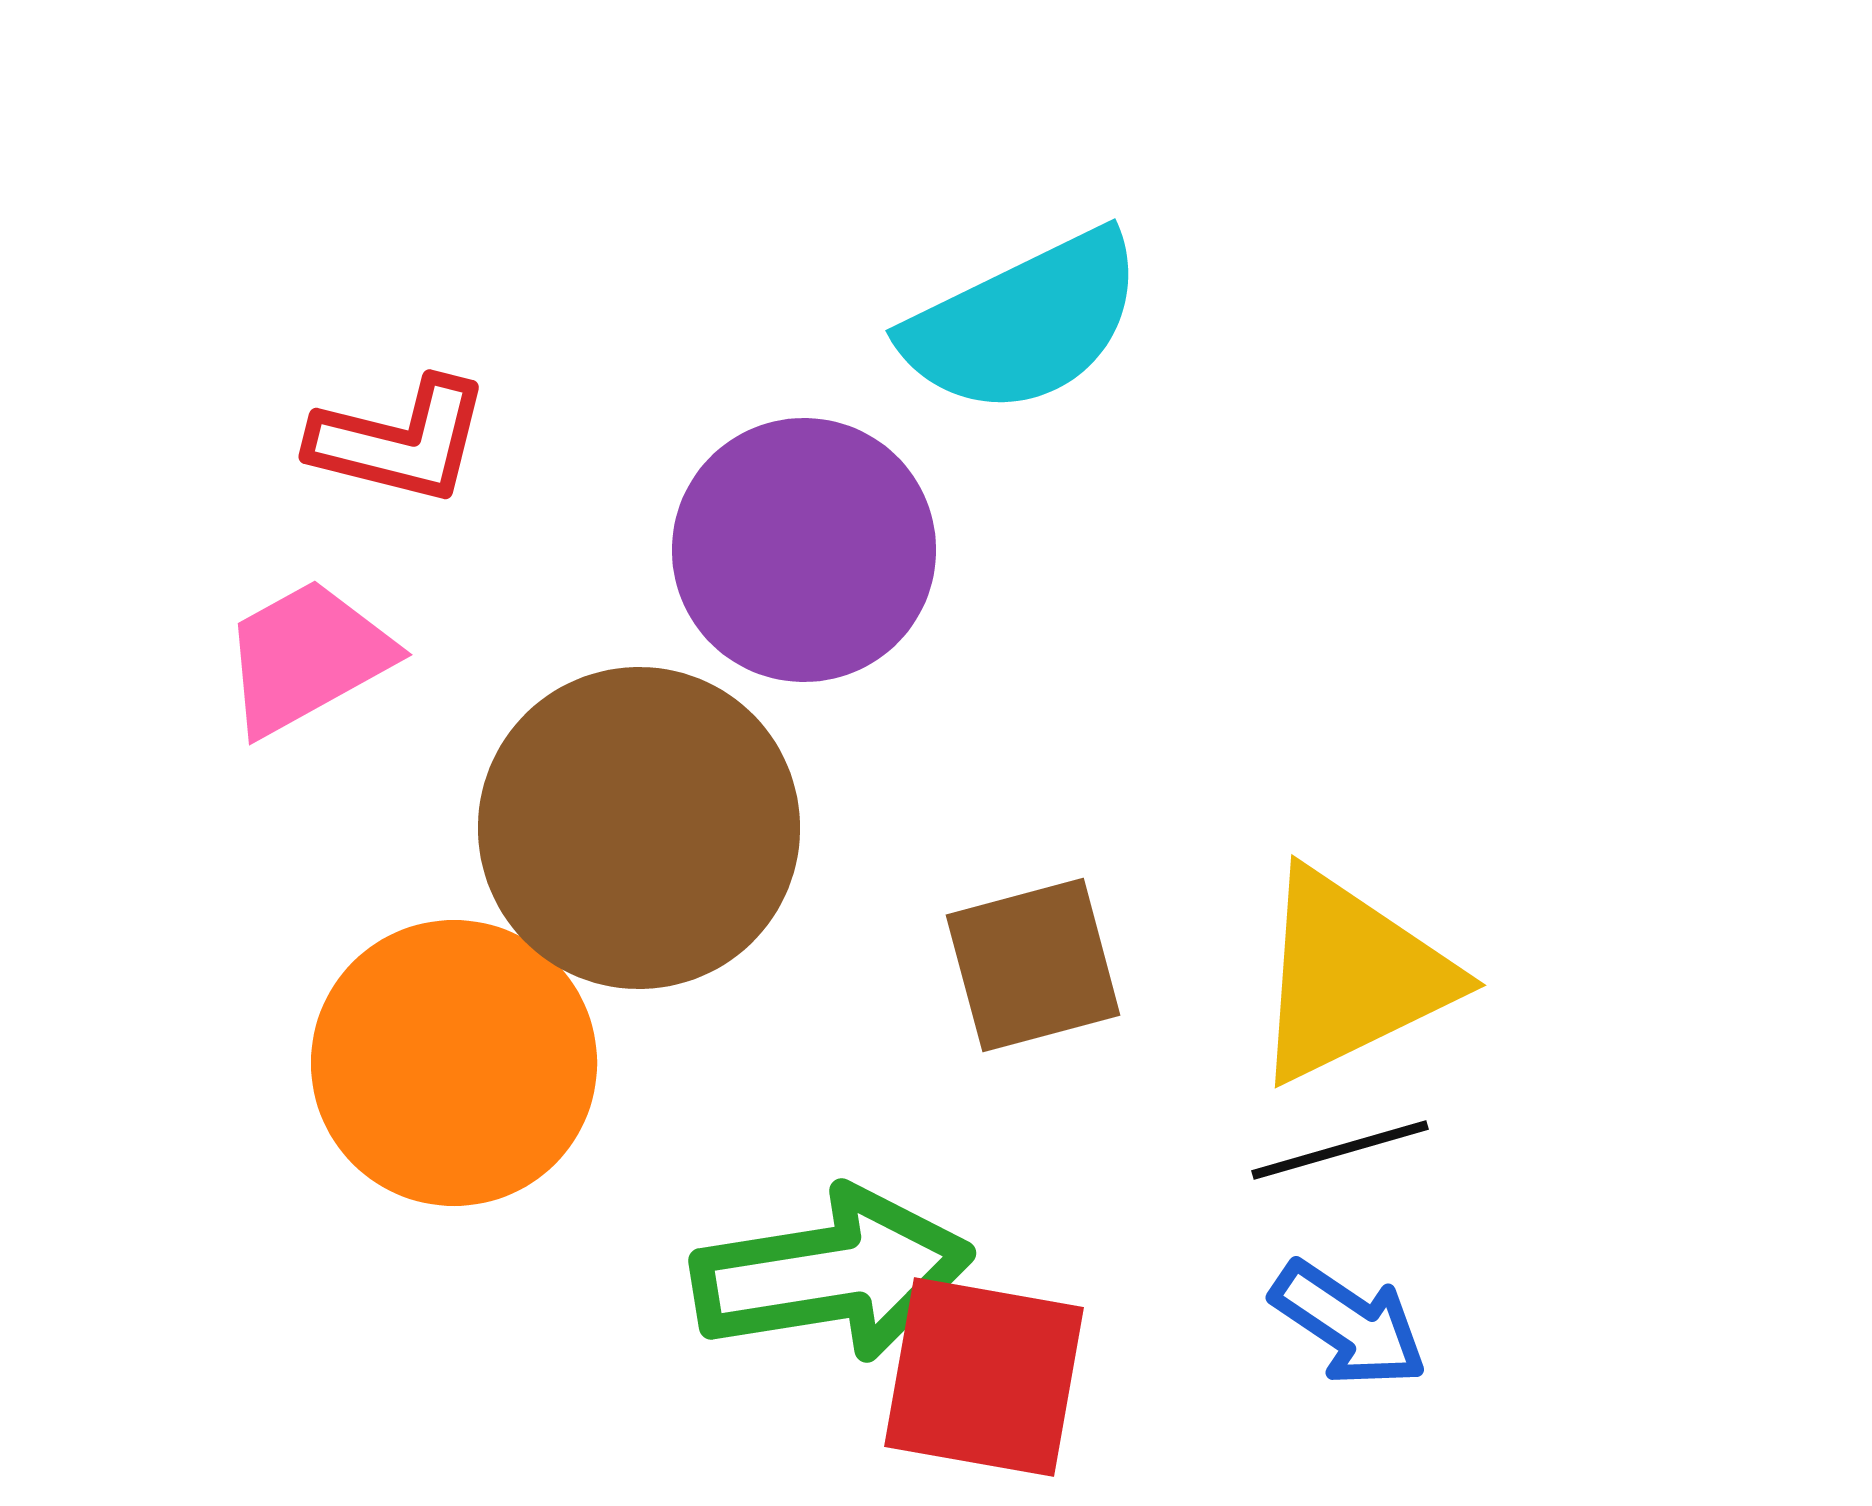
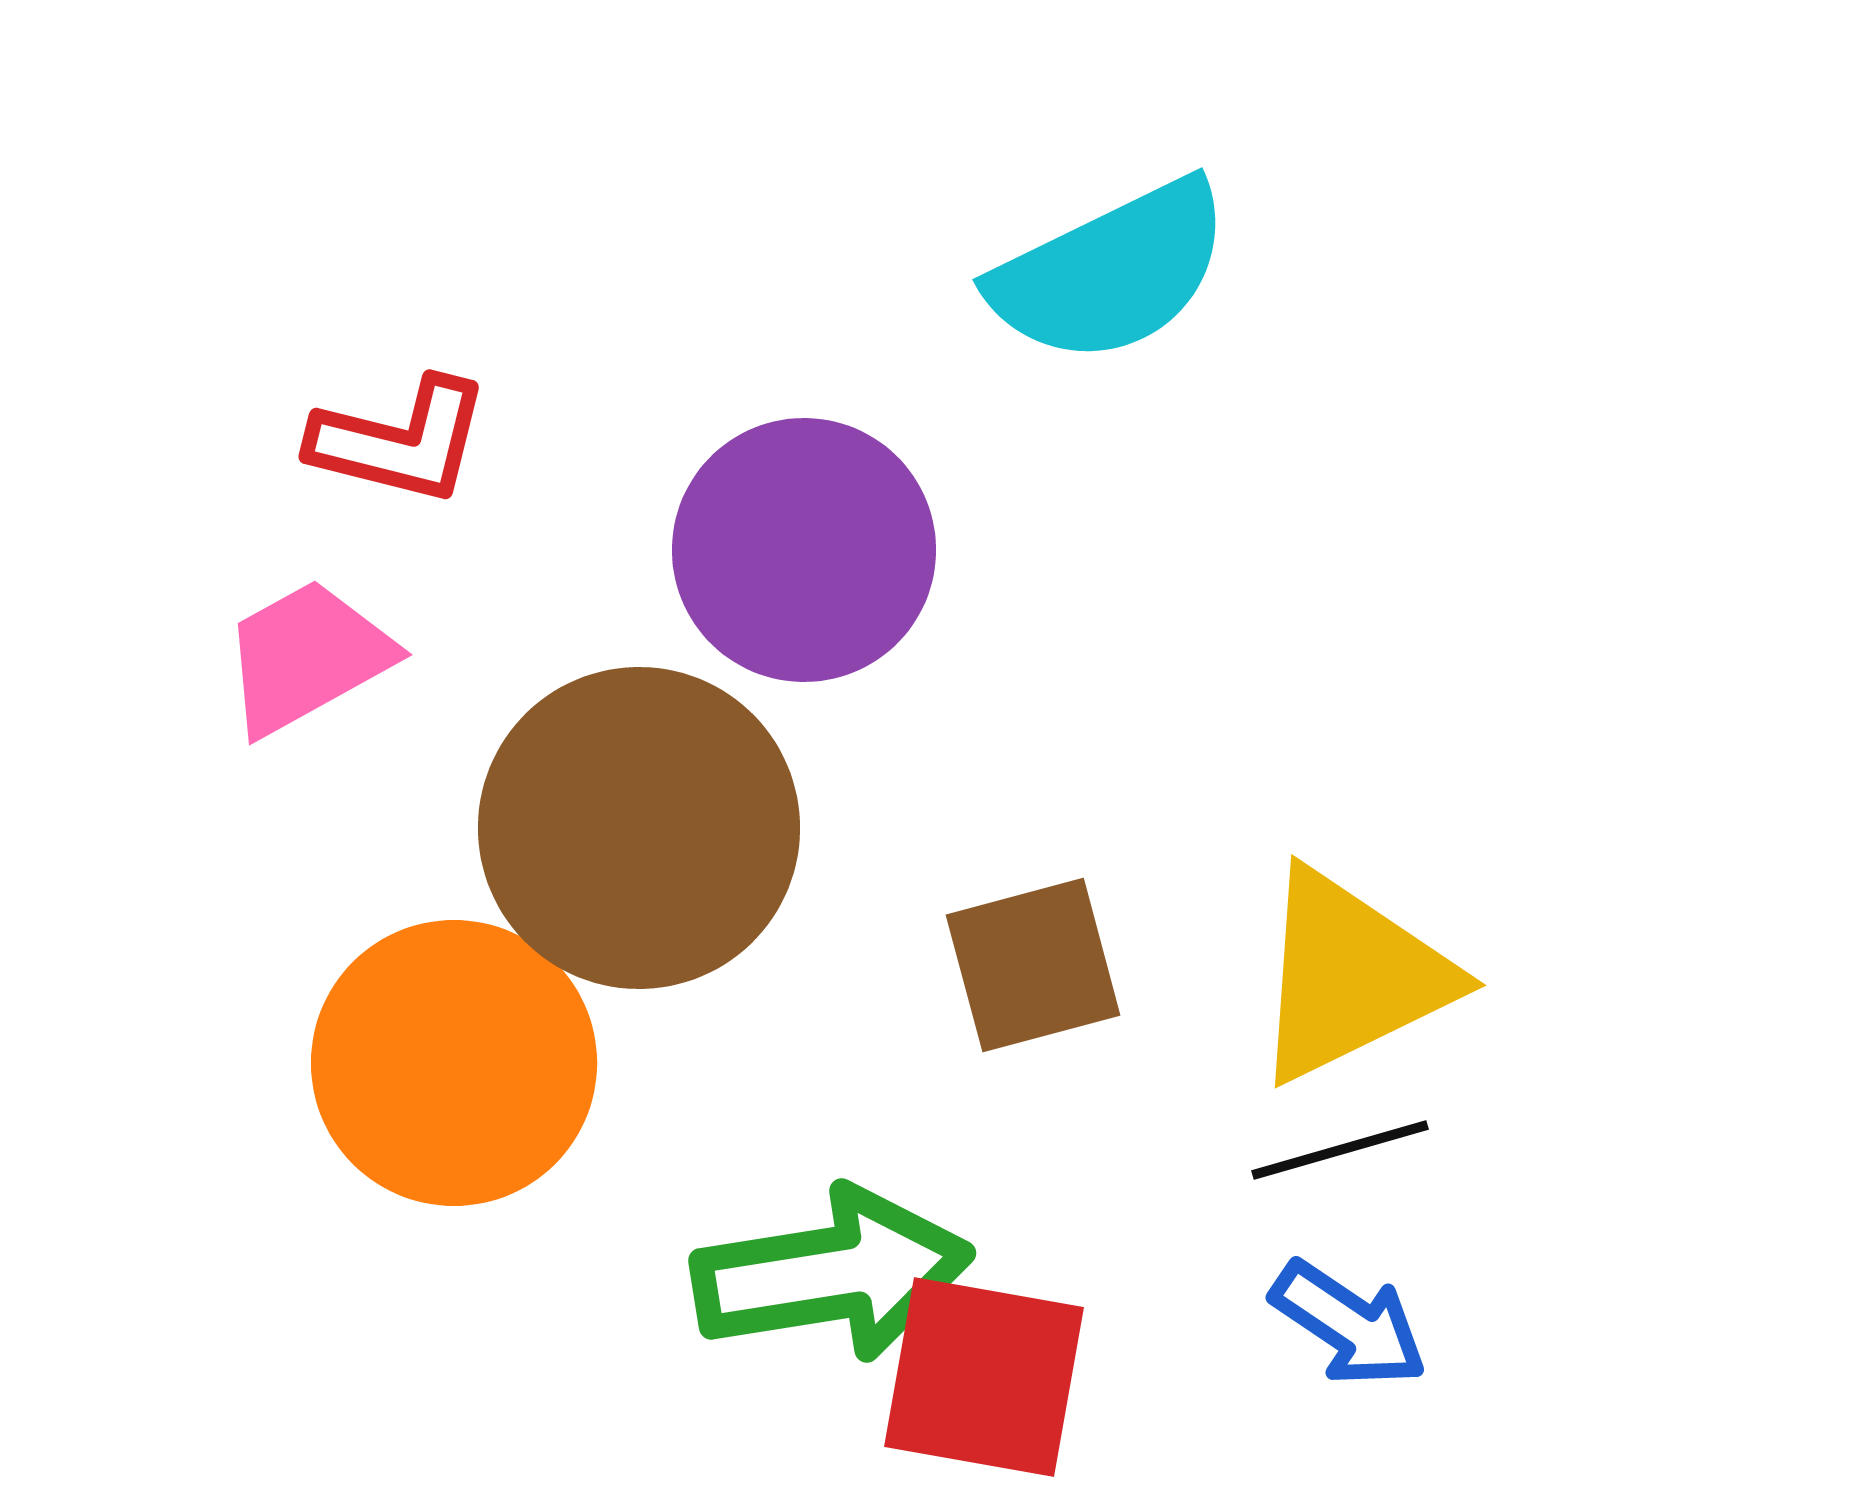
cyan semicircle: moved 87 px right, 51 px up
